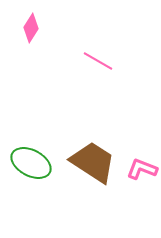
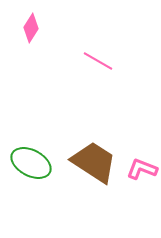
brown trapezoid: moved 1 px right
